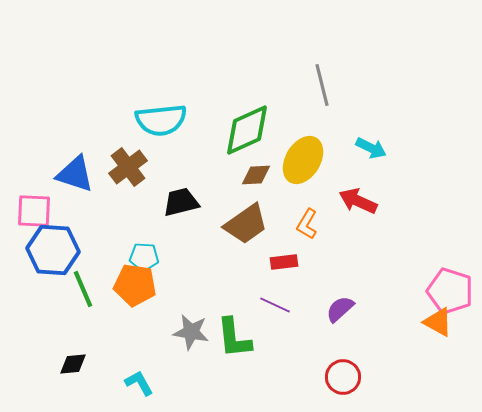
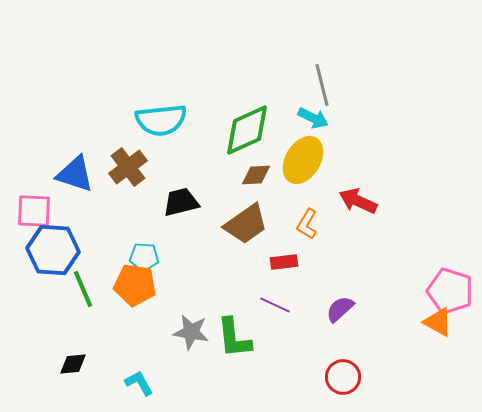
cyan arrow: moved 58 px left, 30 px up
